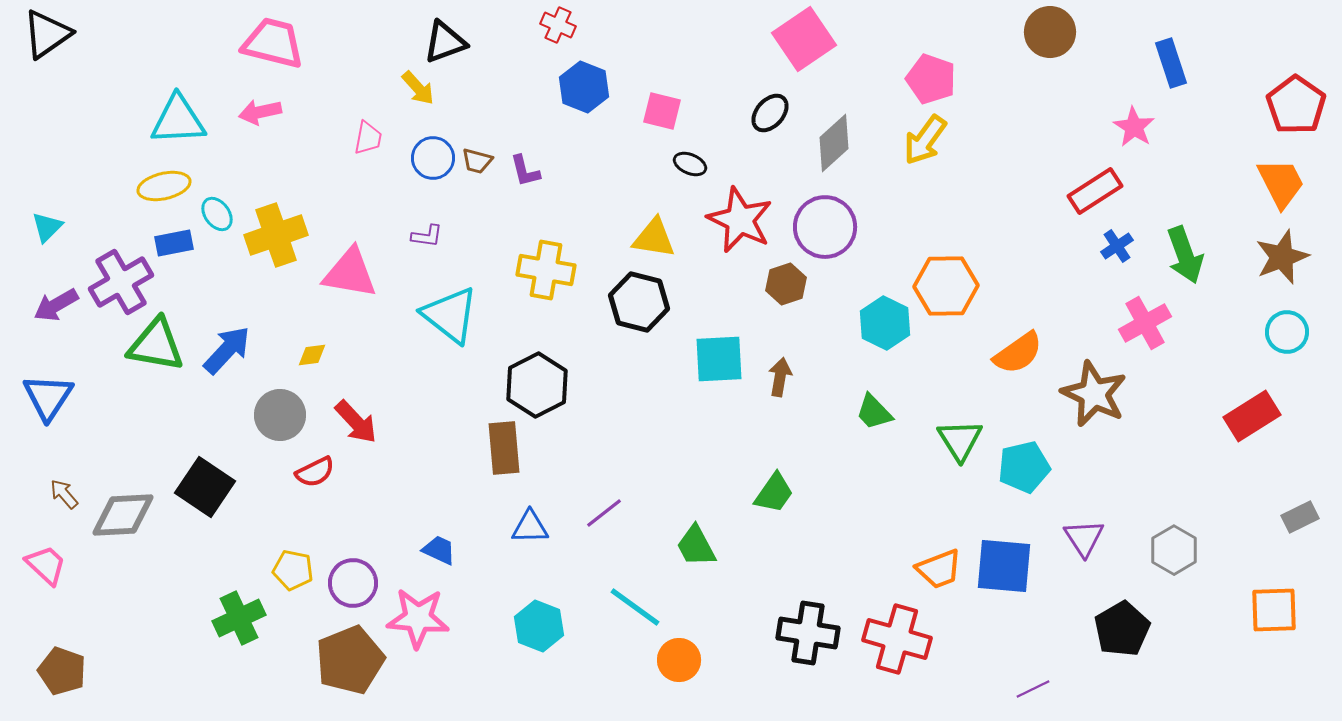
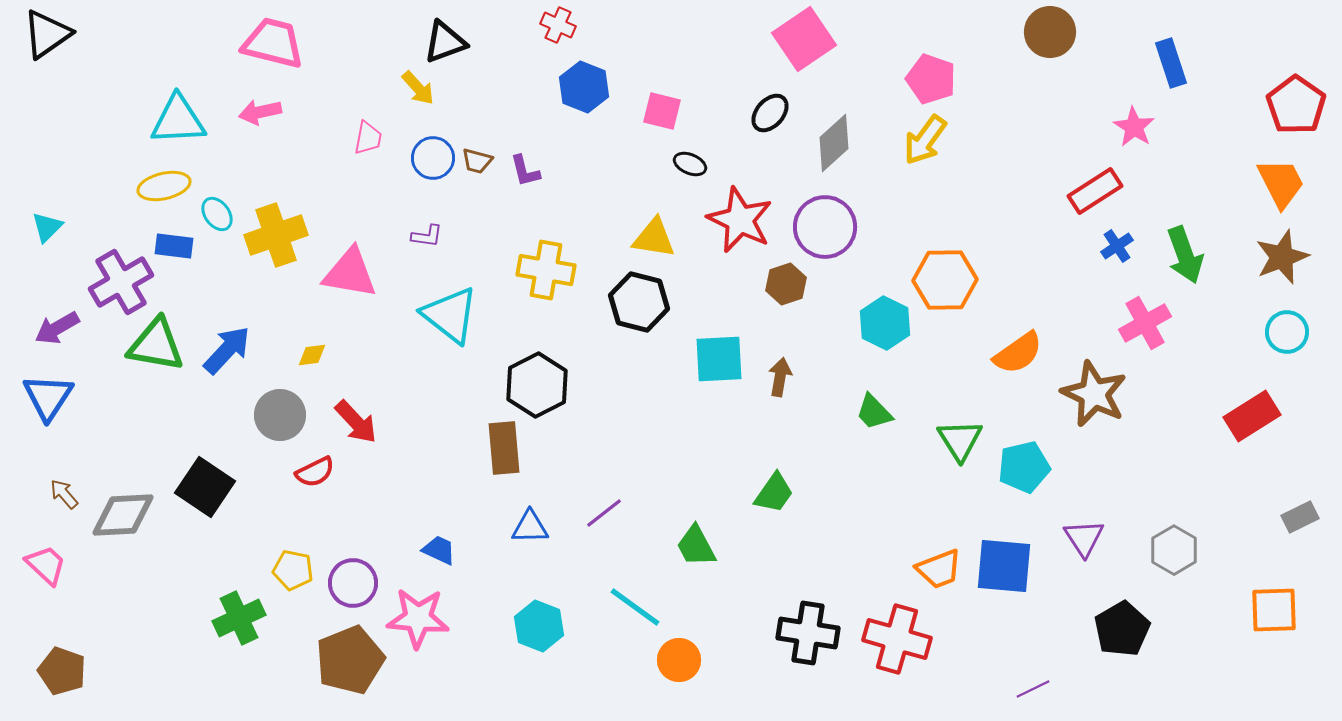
blue rectangle at (174, 243): moved 3 px down; rotated 18 degrees clockwise
orange hexagon at (946, 286): moved 1 px left, 6 px up
purple arrow at (56, 305): moved 1 px right, 23 px down
